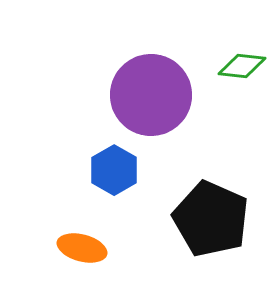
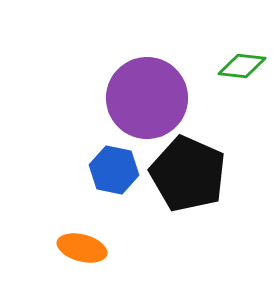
purple circle: moved 4 px left, 3 px down
blue hexagon: rotated 18 degrees counterclockwise
black pentagon: moved 23 px left, 45 px up
